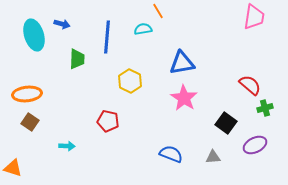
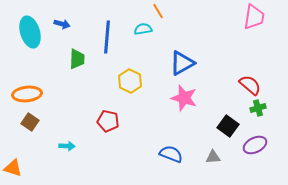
cyan ellipse: moved 4 px left, 3 px up
blue triangle: rotated 20 degrees counterclockwise
pink star: rotated 16 degrees counterclockwise
green cross: moved 7 px left
black square: moved 2 px right, 3 px down
